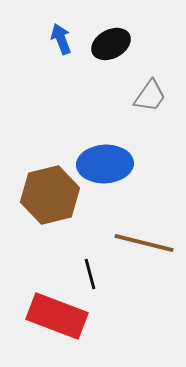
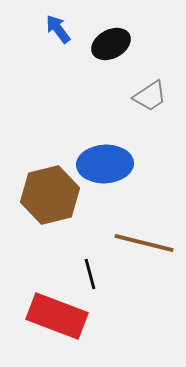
blue arrow: moved 3 px left, 10 px up; rotated 16 degrees counterclockwise
gray trapezoid: rotated 21 degrees clockwise
